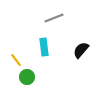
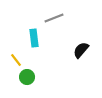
cyan rectangle: moved 10 px left, 9 px up
